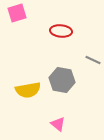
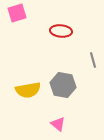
gray line: rotated 49 degrees clockwise
gray hexagon: moved 1 px right, 5 px down
